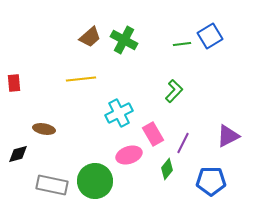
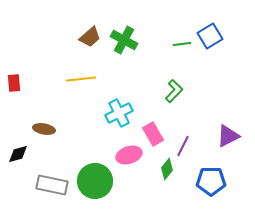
purple line: moved 3 px down
